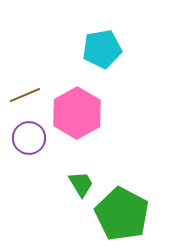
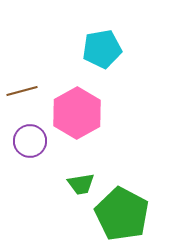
brown line: moved 3 px left, 4 px up; rotated 8 degrees clockwise
purple circle: moved 1 px right, 3 px down
green trapezoid: rotated 112 degrees clockwise
